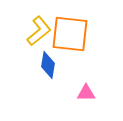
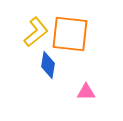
yellow L-shape: moved 3 px left, 1 px down
pink triangle: moved 1 px up
